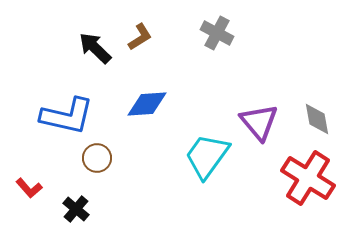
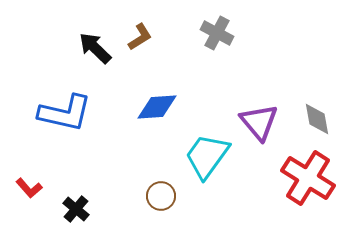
blue diamond: moved 10 px right, 3 px down
blue L-shape: moved 2 px left, 3 px up
brown circle: moved 64 px right, 38 px down
